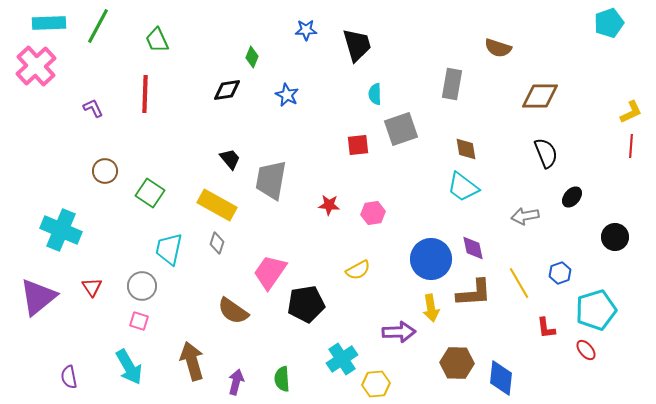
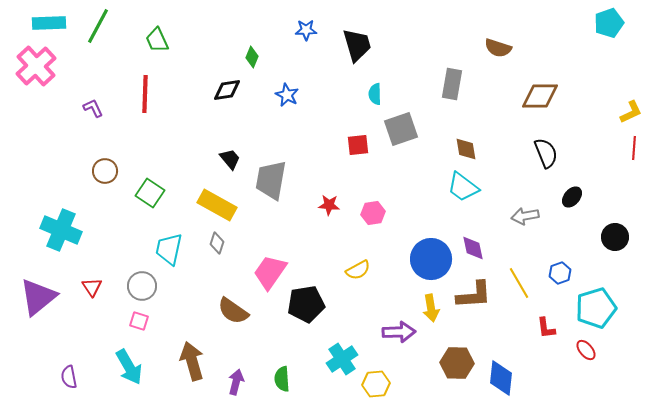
red line at (631, 146): moved 3 px right, 2 px down
brown L-shape at (474, 293): moved 2 px down
cyan pentagon at (596, 310): moved 2 px up
